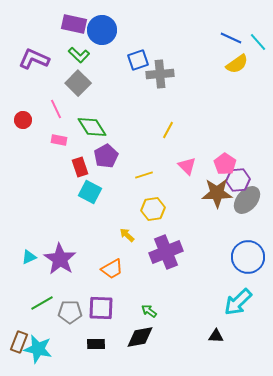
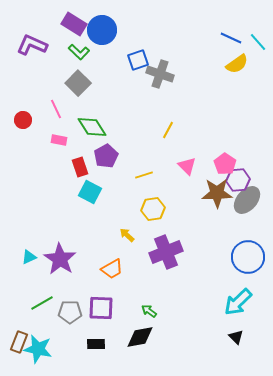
purple rectangle at (74, 24): rotated 20 degrees clockwise
green L-shape at (79, 55): moved 3 px up
purple L-shape at (34, 59): moved 2 px left, 14 px up
gray cross at (160, 74): rotated 24 degrees clockwise
black triangle at (216, 336): moved 20 px right, 1 px down; rotated 42 degrees clockwise
